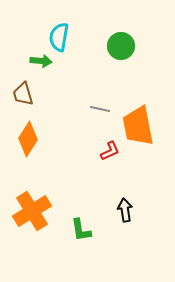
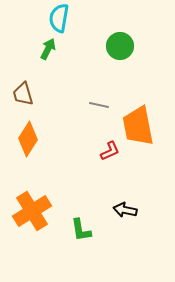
cyan semicircle: moved 19 px up
green circle: moved 1 px left
green arrow: moved 7 px right, 12 px up; rotated 70 degrees counterclockwise
gray line: moved 1 px left, 4 px up
black arrow: rotated 70 degrees counterclockwise
